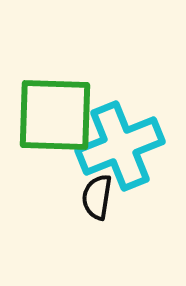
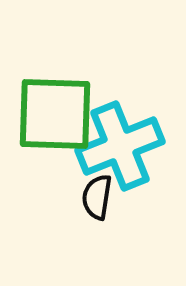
green square: moved 1 px up
